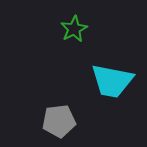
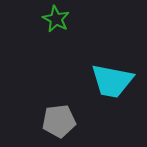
green star: moved 18 px left, 10 px up; rotated 16 degrees counterclockwise
